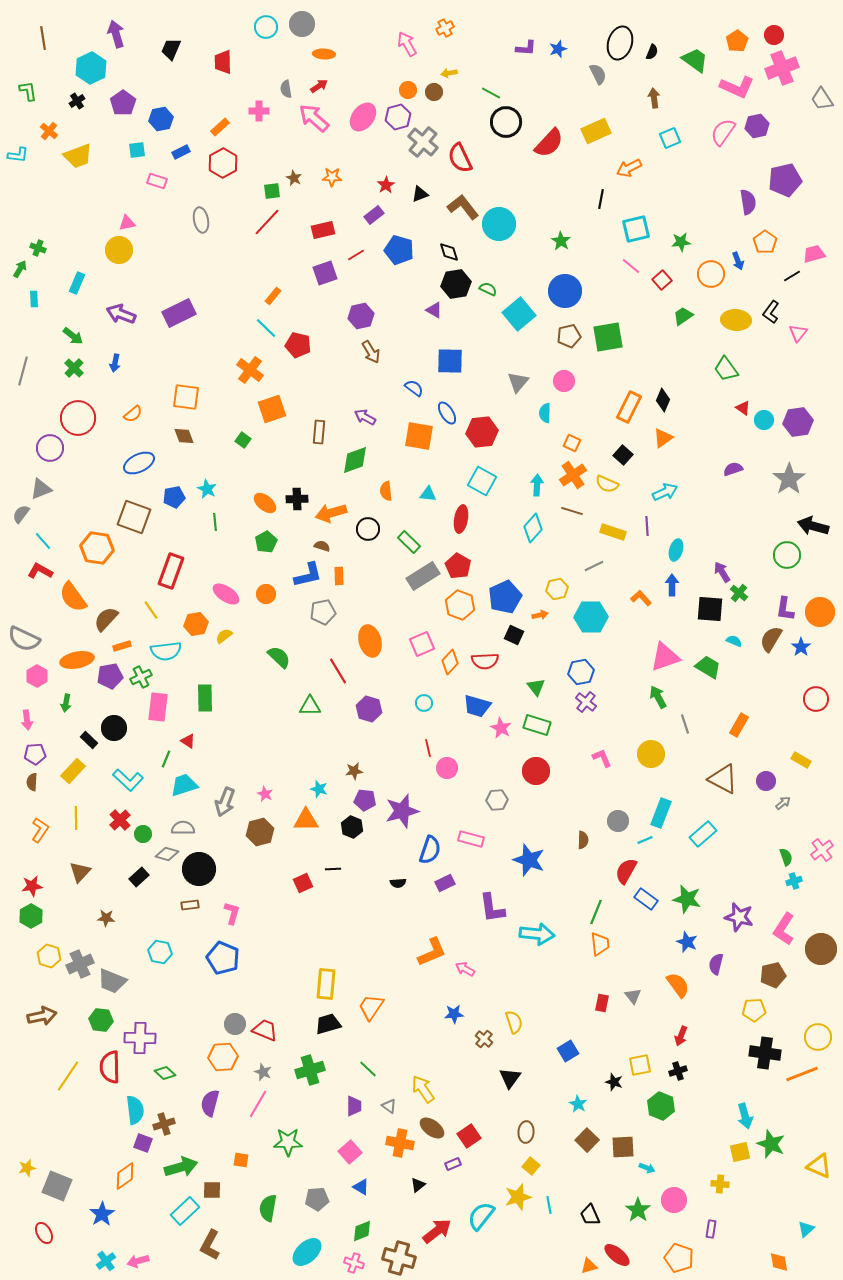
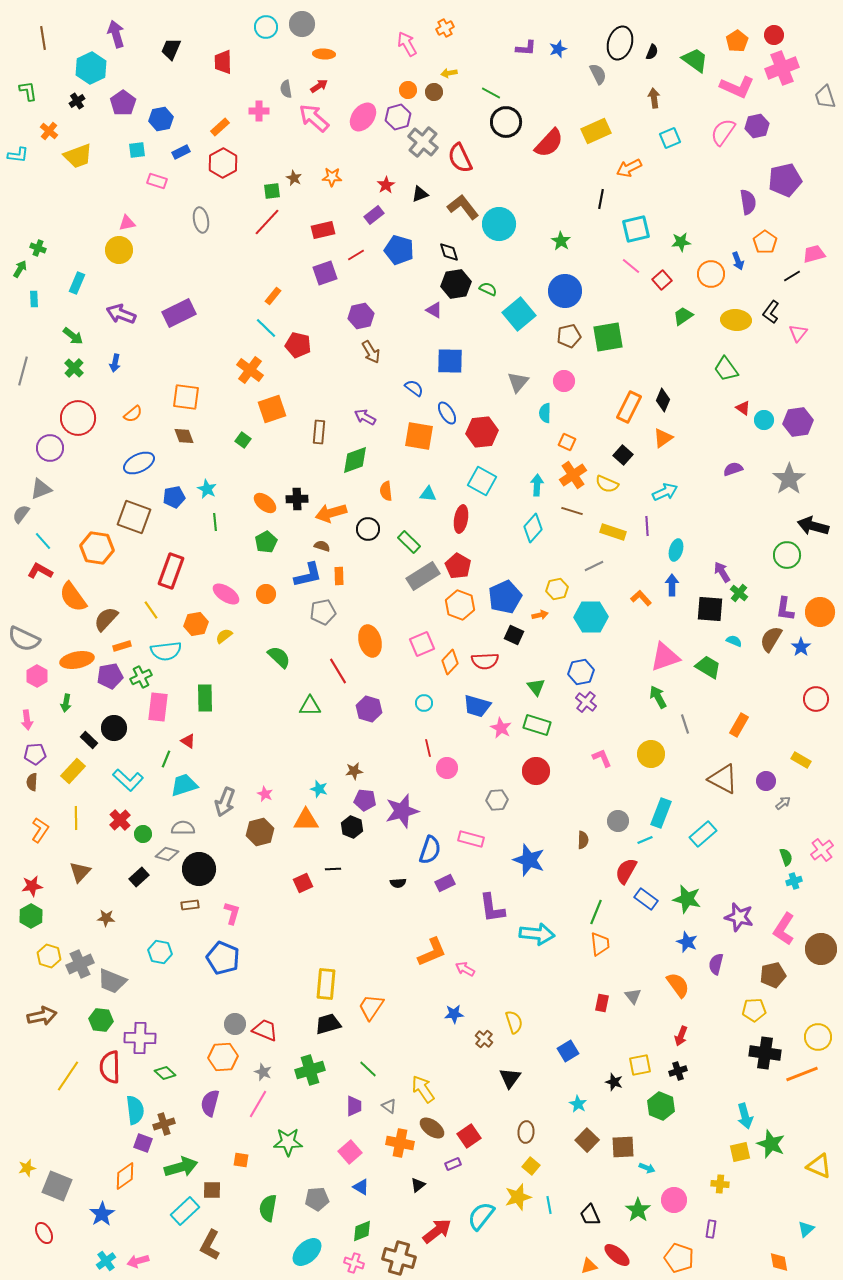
gray trapezoid at (822, 99): moved 3 px right, 2 px up; rotated 15 degrees clockwise
orange square at (572, 443): moved 5 px left, 1 px up
